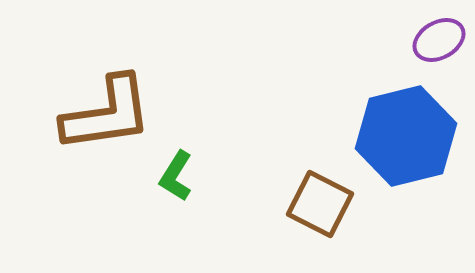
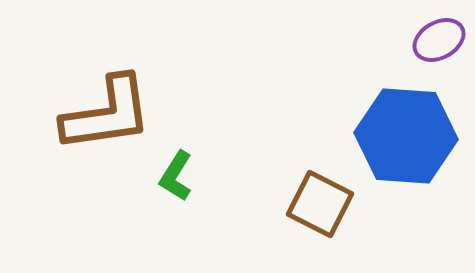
blue hexagon: rotated 18 degrees clockwise
